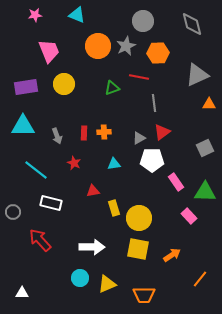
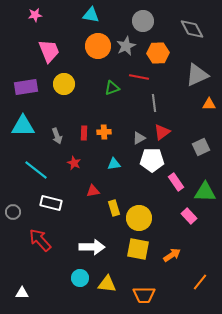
cyan triangle at (77, 15): moved 14 px right; rotated 12 degrees counterclockwise
gray diamond at (192, 24): moved 5 px down; rotated 15 degrees counterclockwise
gray square at (205, 148): moved 4 px left, 1 px up
orange line at (200, 279): moved 3 px down
yellow triangle at (107, 284): rotated 30 degrees clockwise
